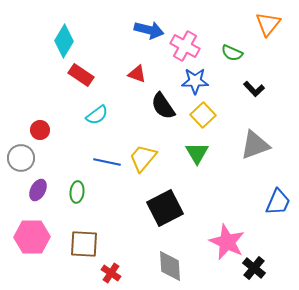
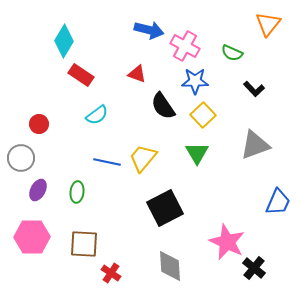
red circle: moved 1 px left, 6 px up
